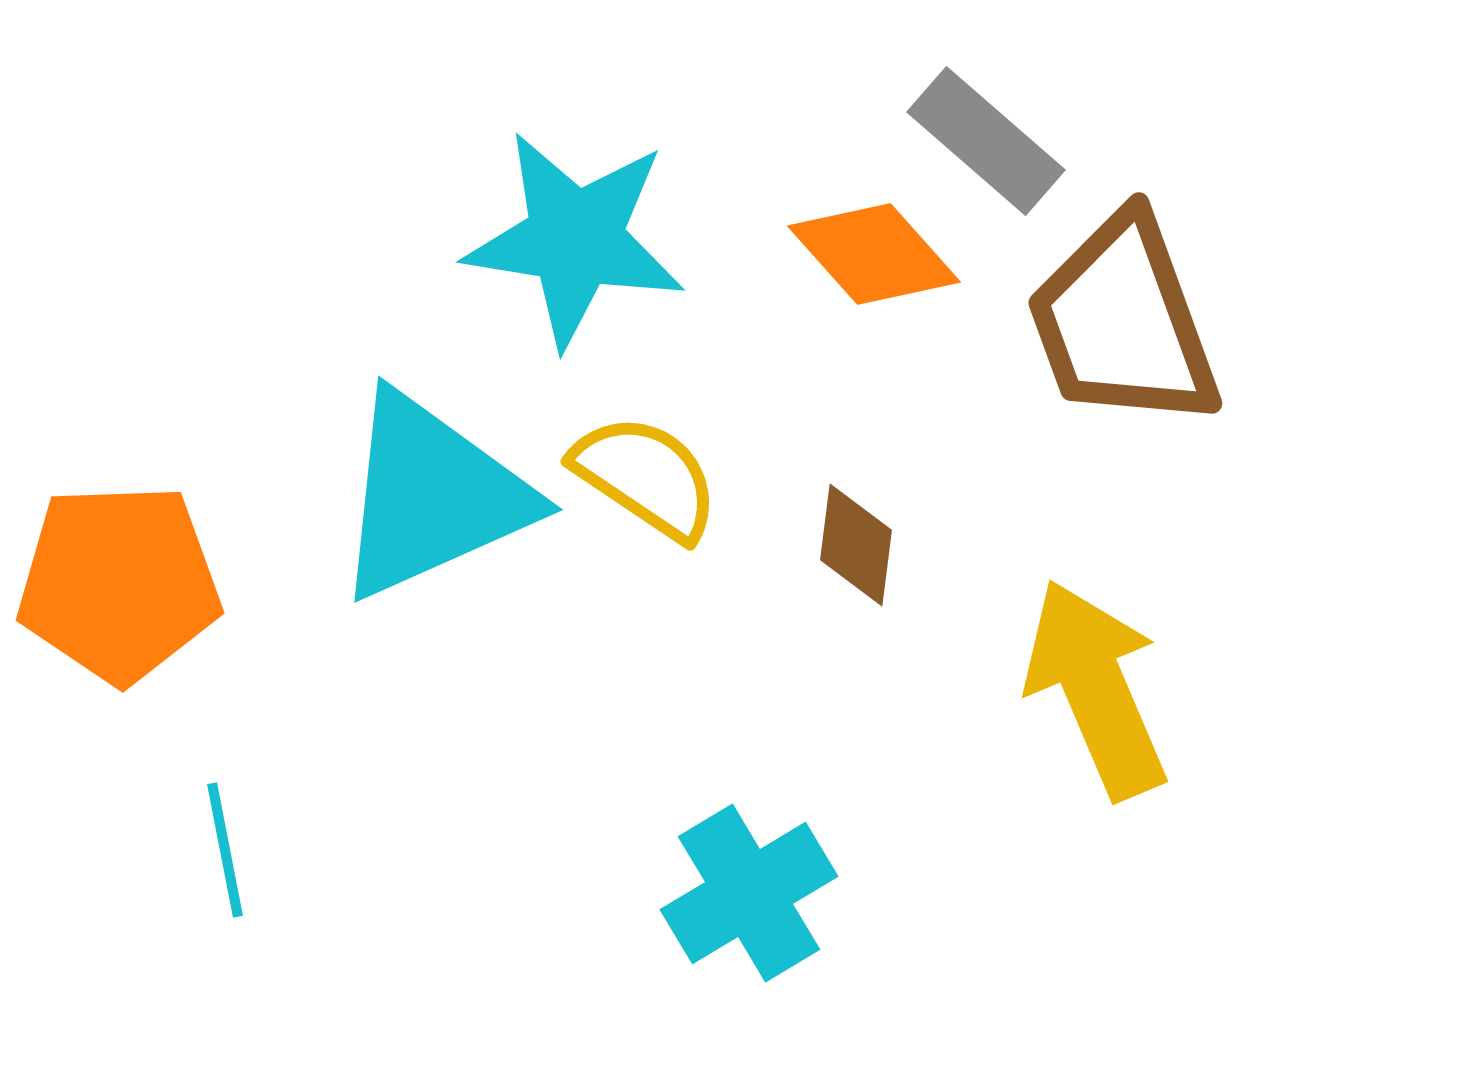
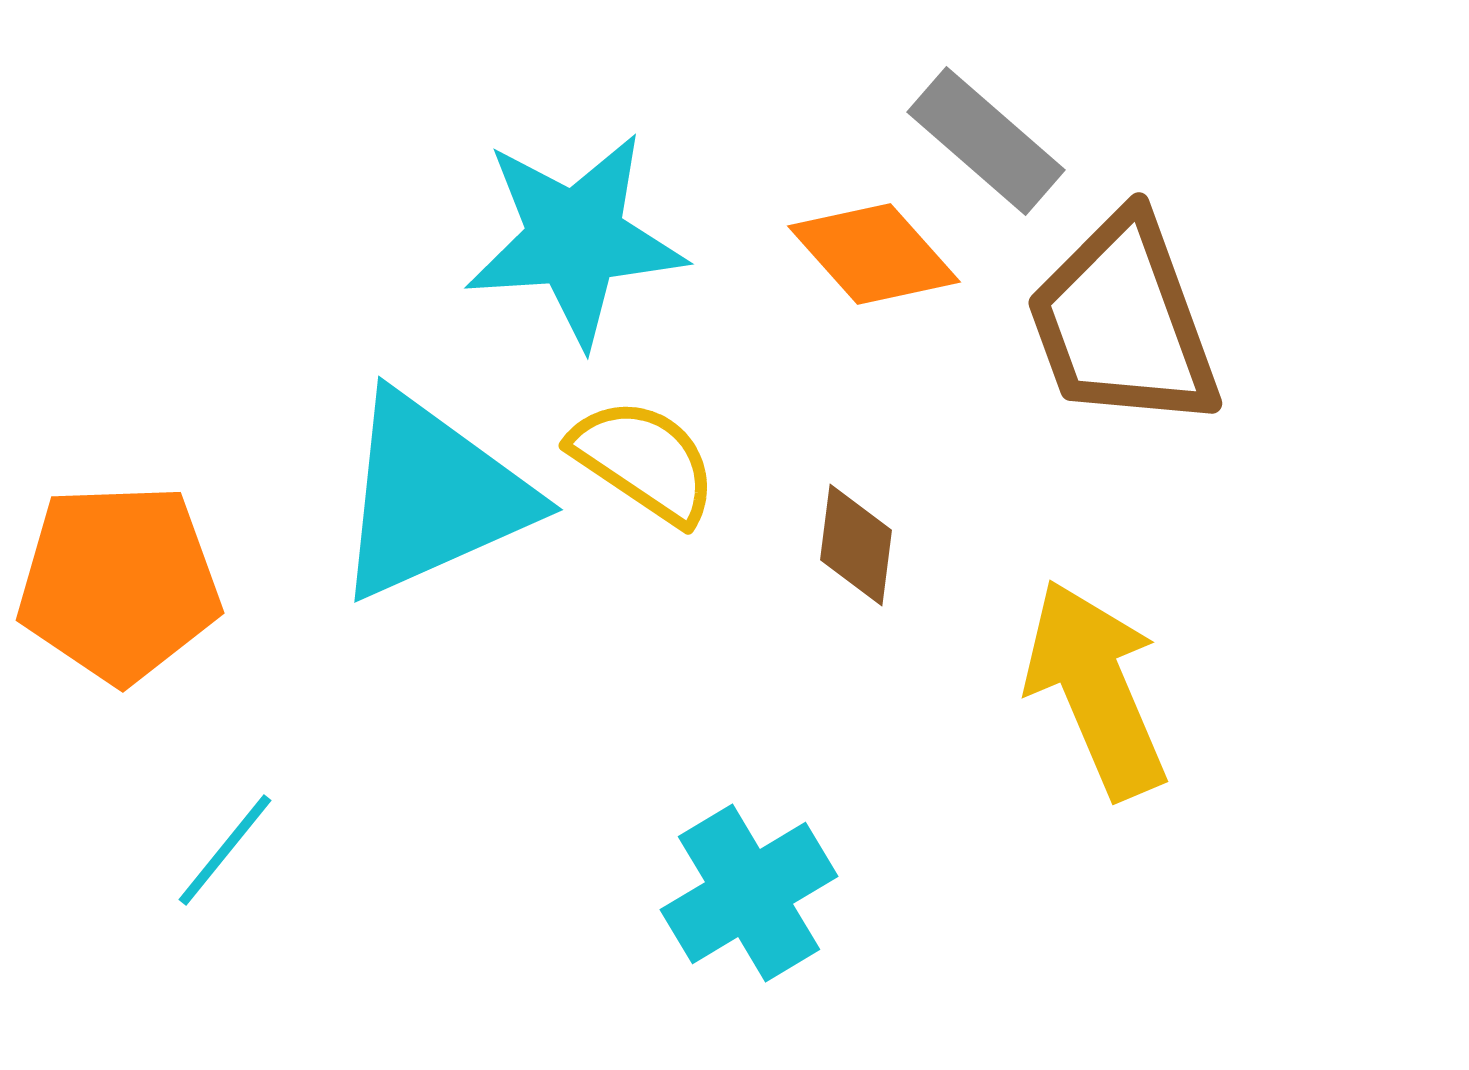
cyan star: rotated 13 degrees counterclockwise
yellow semicircle: moved 2 px left, 16 px up
cyan line: rotated 50 degrees clockwise
